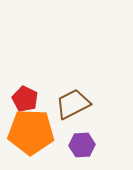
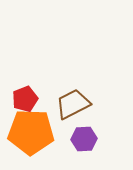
red pentagon: rotated 25 degrees clockwise
purple hexagon: moved 2 px right, 6 px up
